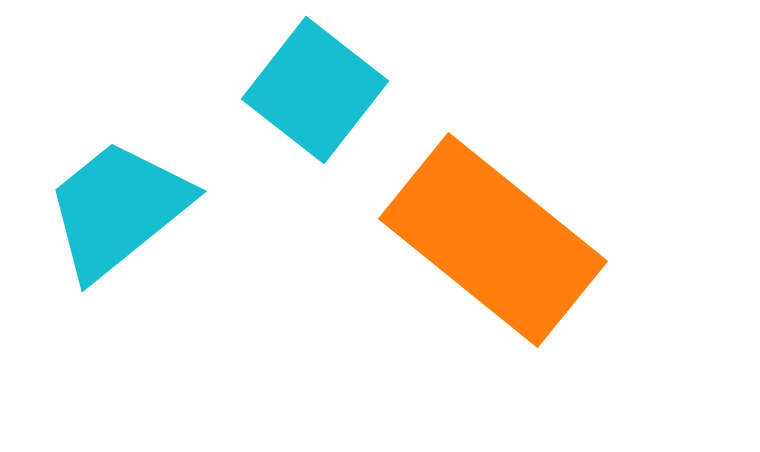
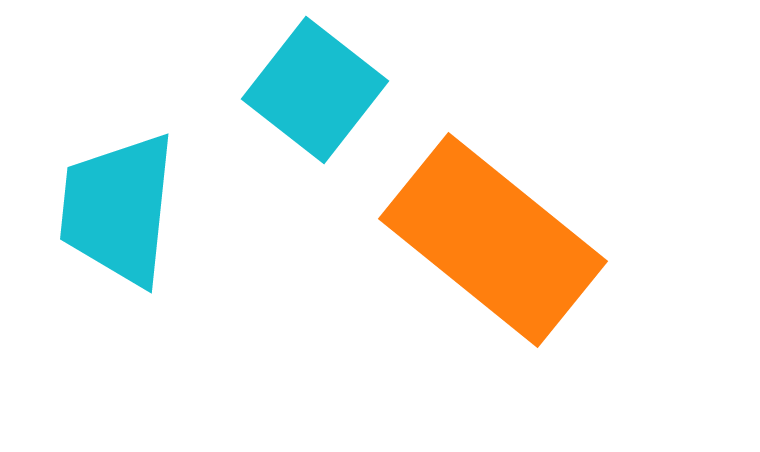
cyan trapezoid: rotated 45 degrees counterclockwise
